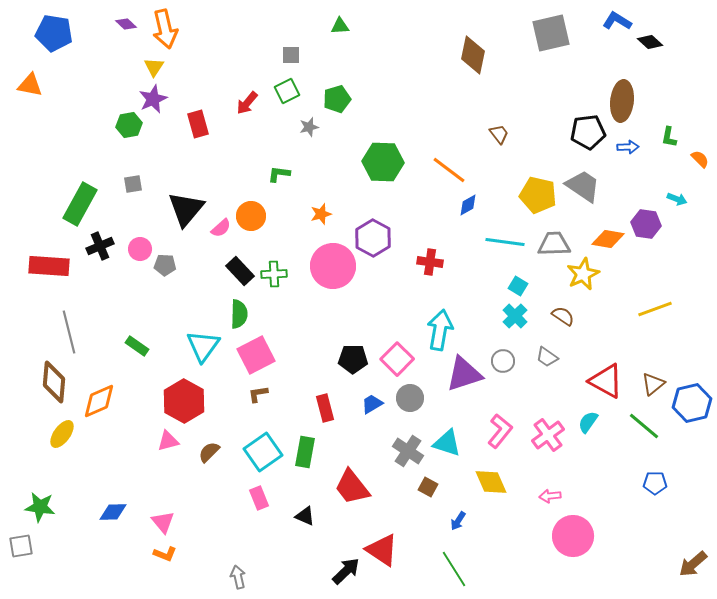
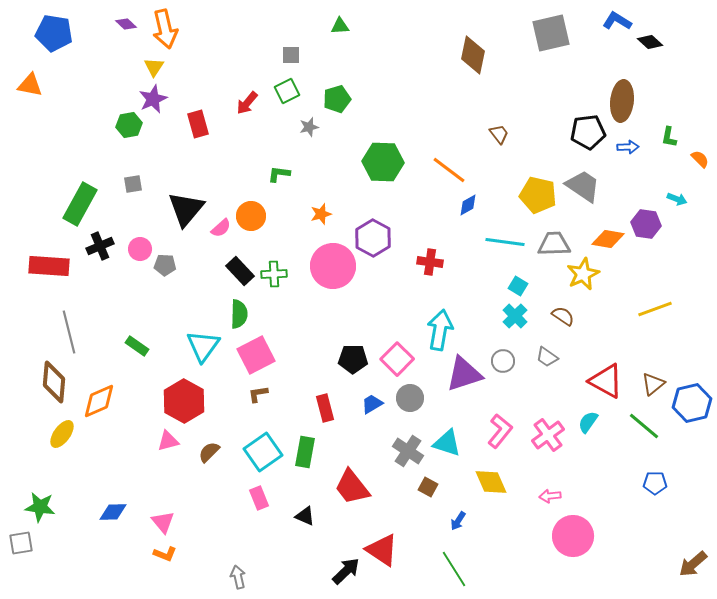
gray square at (21, 546): moved 3 px up
